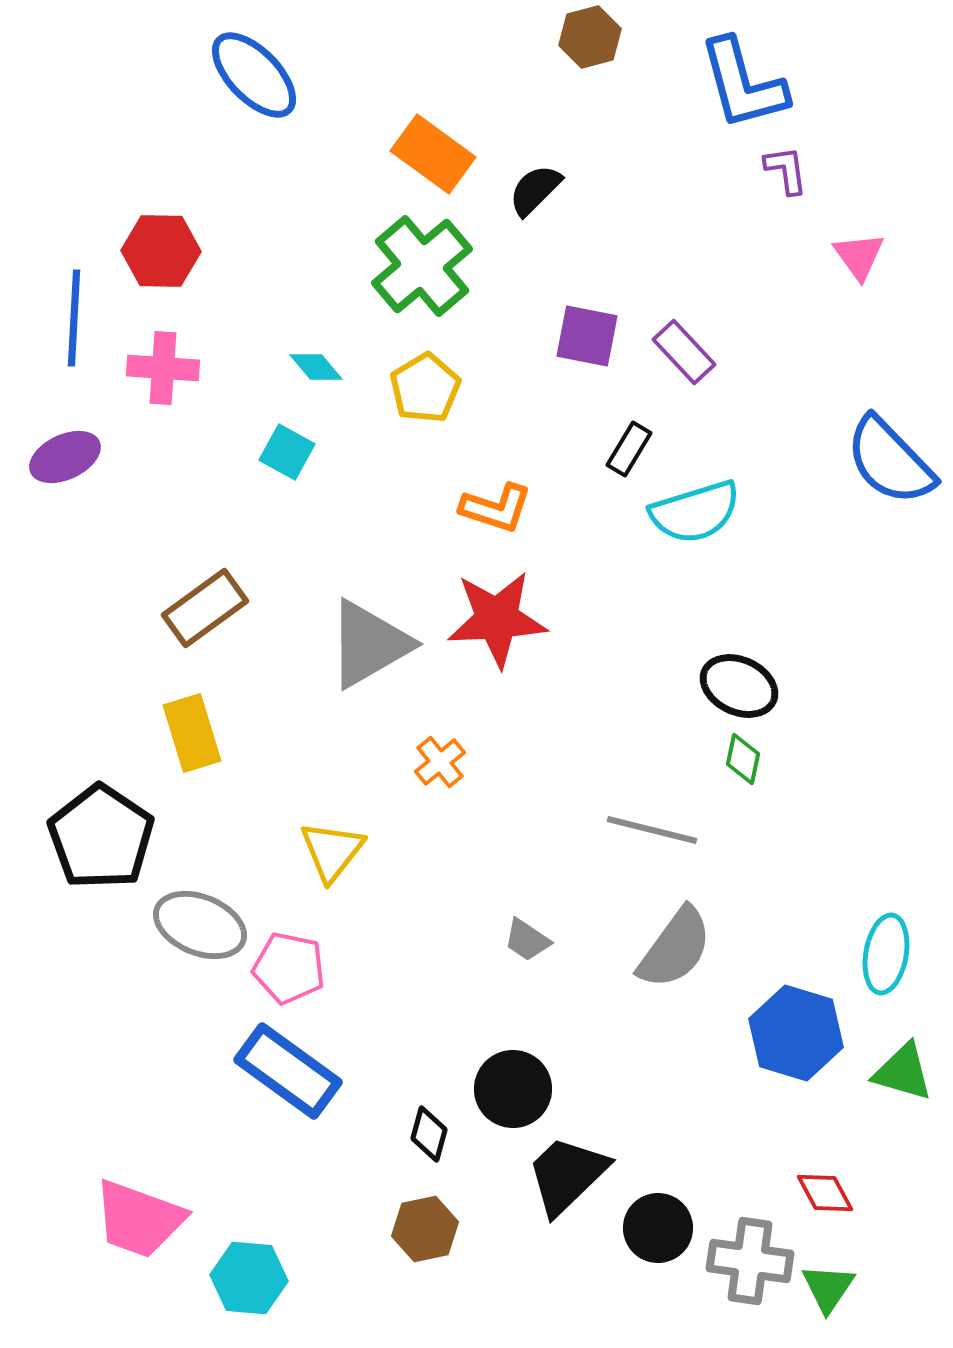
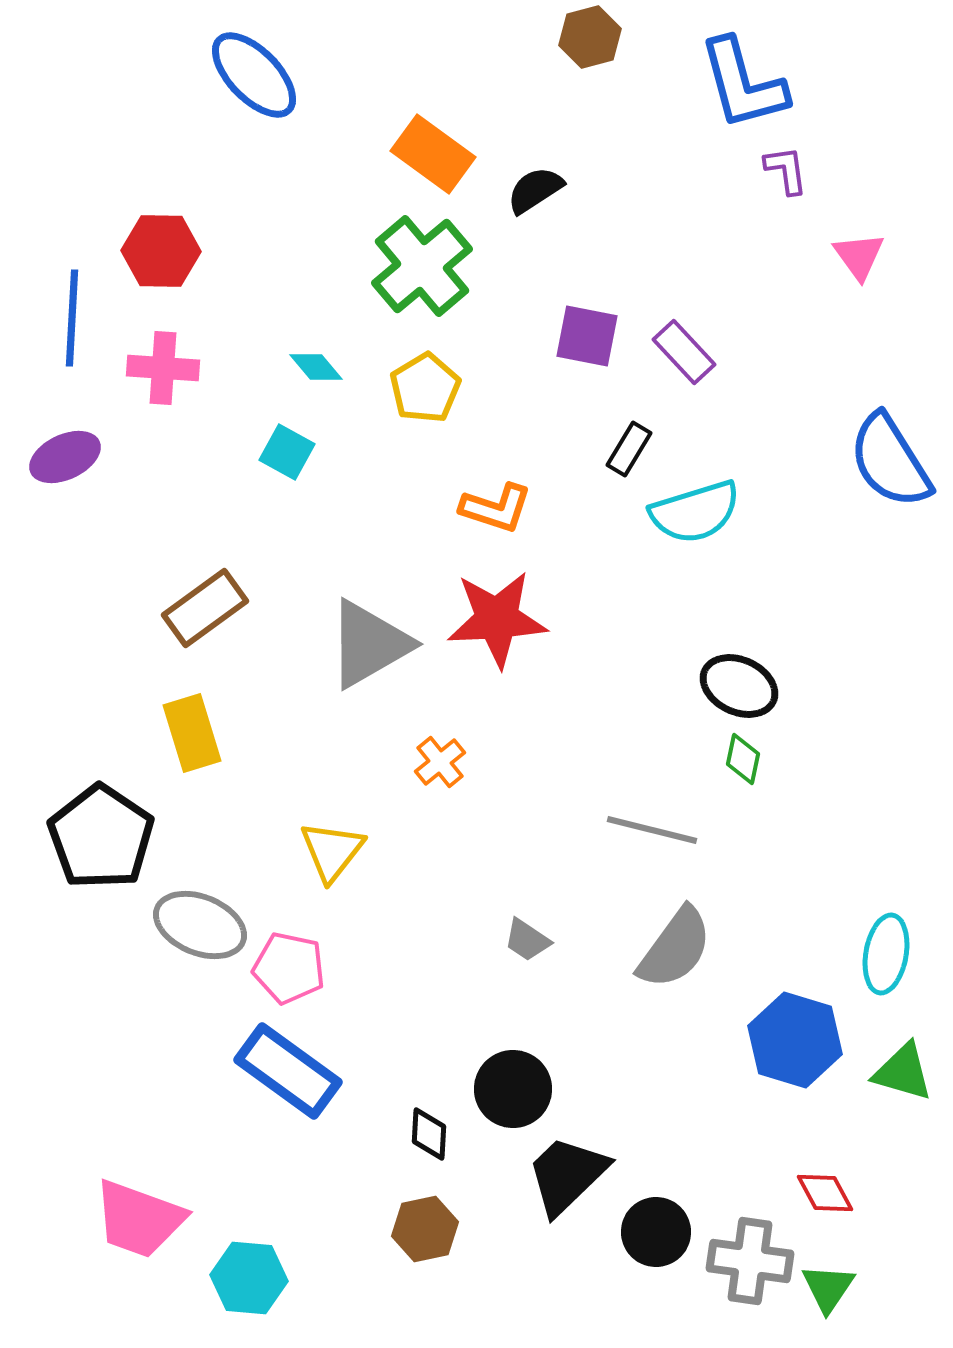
black semicircle at (535, 190): rotated 12 degrees clockwise
blue line at (74, 318): moved 2 px left
blue semicircle at (890, 461): rotated 12 degrees clockwise
blue hexagon at (796, 1033): moved 1 px left, 7 px down
black diamond at (429, 1134): rotated 12 degrees counterclockwise
black circle at (658, 1228): moved 2 px left, 4 px down
